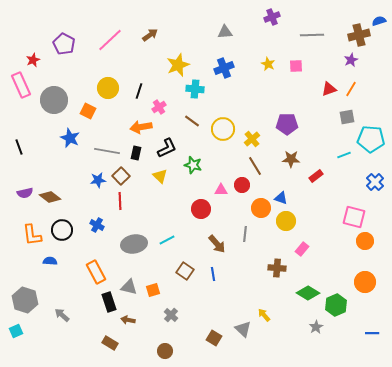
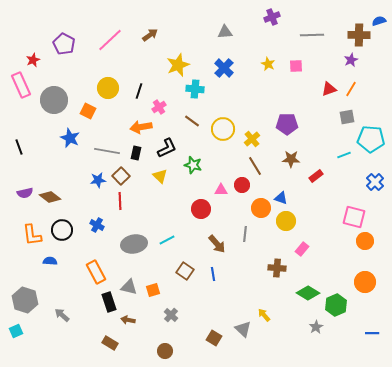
brown cross at (359, 35): rotated 15 degrees clockwise
blue cross at (224, 68): rotated 24 degrees counterclockwise
